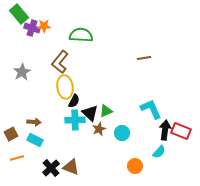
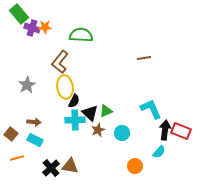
orange star: moved 1 px right, 1 px down
gray star: moved 5 px right, 13 px down
brown star: moved 1 px left, 1 px down
brown square: rotated 24 degrees counterclockwise
brown triangle: moved 1 px left, 1 px up; rotated 12 degrees counterclockwise
